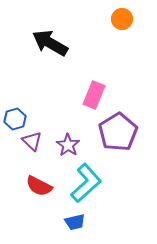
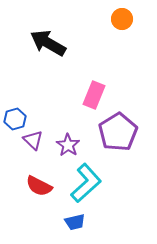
black arrow: moved 2 px left
purple triangle: moved 1 px right, 1 px up
